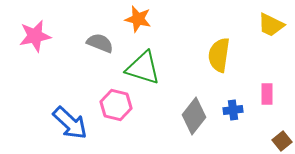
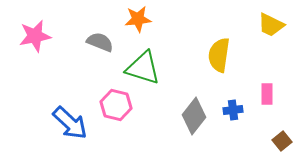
orange star: rotated 20 degrees counterclockwise
gray semicircle: moved 1 px up
